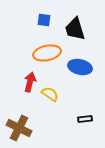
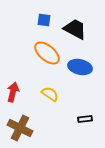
black trapezoid: rotated 135 degrees clockwise
orange ellipse: rotated 52 degrees clockwise
red arrow: moved 17 px left, 10 px down
brown cross: moved 1 px right
